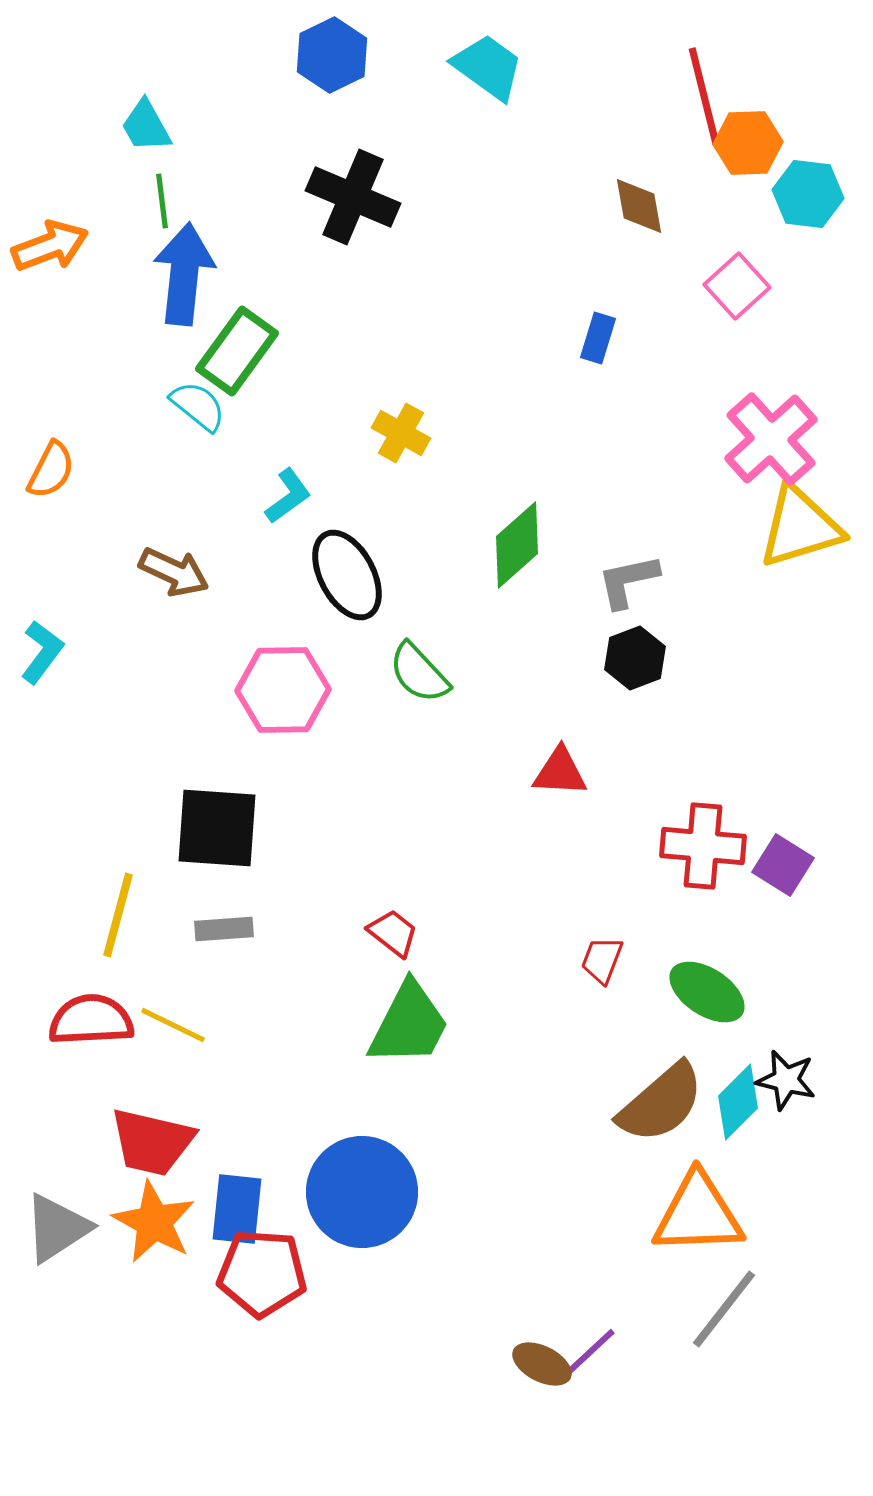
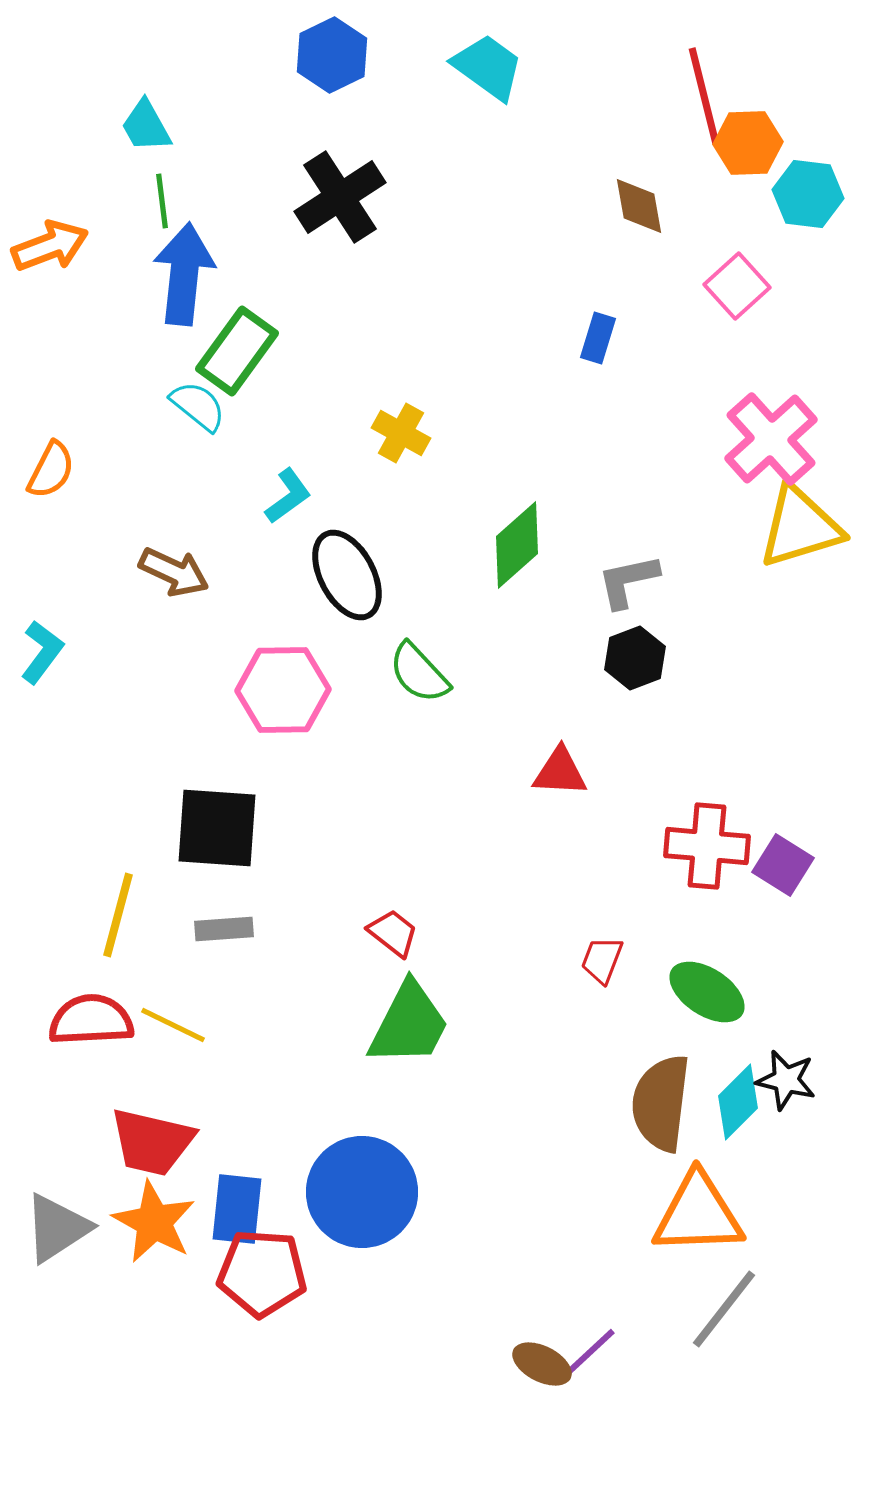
black cross at (353, 197): moved 13 px left; rotated 34 degrees clockwise
red cross at (703, 846): moved 4 px right
brown semicircle at (661, 1103): rotated 138 degrees clockwise
